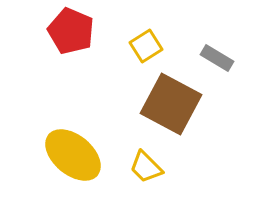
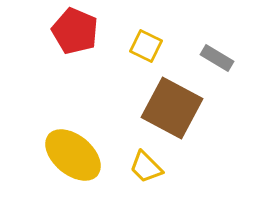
red pentagon: moved 4 px right
yellow square: rotated 32 degrees counterclockwise
brown square: moved 1 px right, 4 px down
